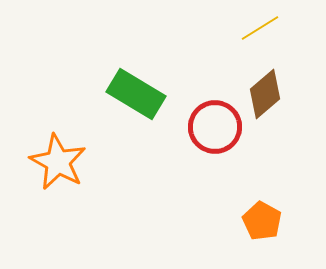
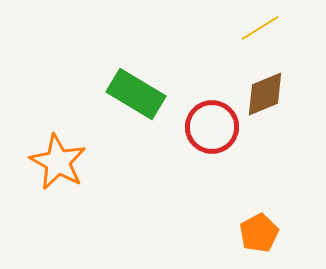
brown diamond: rotated 18 degrees clockwise
red circle: moved 3 px left
orange pentagon: moved 3 px left, 12 px down; rotated 15 degrees clockwise
